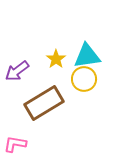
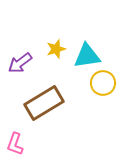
yellow star: moved 10 px up; rotated 18 degrees clockwise
purple arrow: moved 3 px right, 8 px up
yellow circle: moved 19 px right, 4 px down
pink L-shape: rotated 80 degrees counterclockwise
